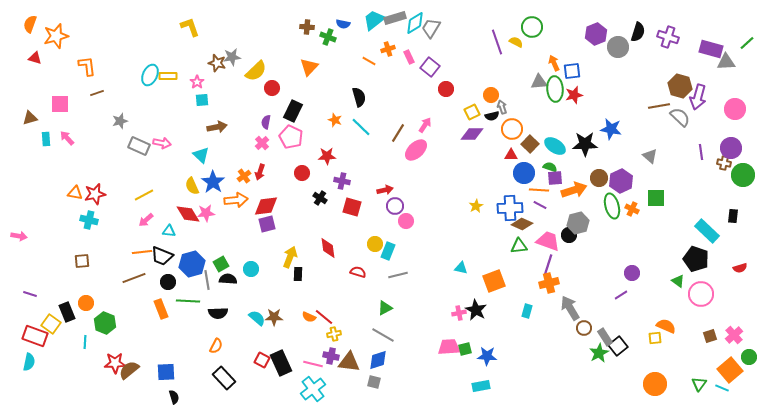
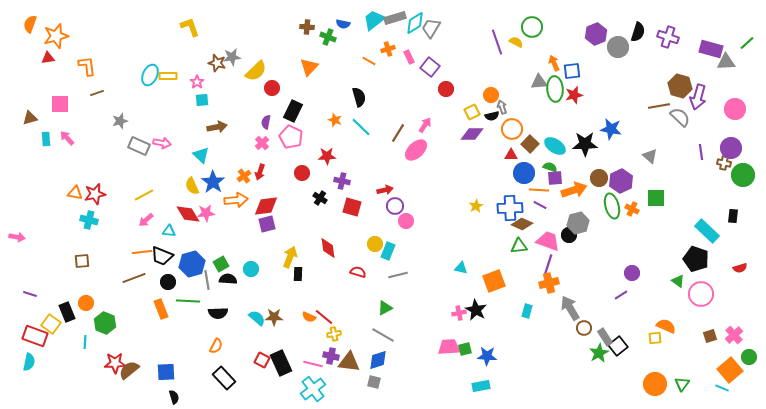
red triangle at (35, 58): moved 13 px right; rotated 24 degrees counterclockwise
pink arrow at (19, 236): moved 2 px left, 1 px down
green triangle at (699, 384): moved 17 px left
